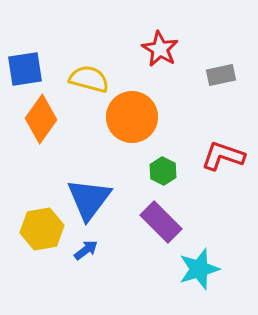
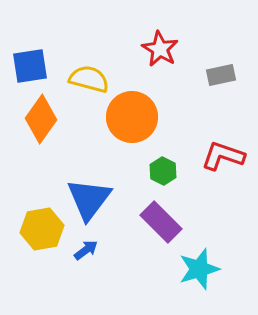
blue square: moved 5 px right, 3 px up
